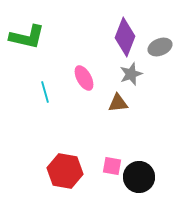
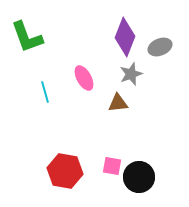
green L-shape: rotated 57 degrees clockwise
